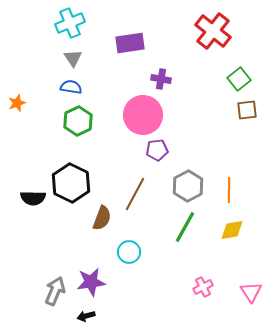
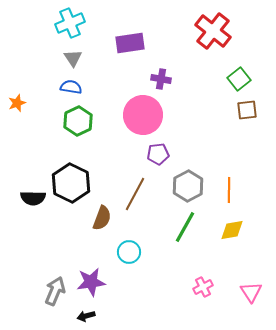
purple pentagon: moved 1 px right, 4 px down
